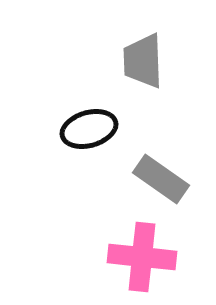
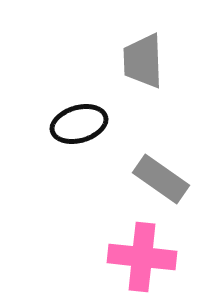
black ellipse: moved 10 px left, 5 px up
